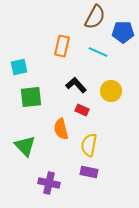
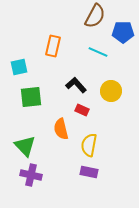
brown semicircle: moved 1 px up
orange rectangle: moved 9 px left
purple cross: moved 18 px left, 8 px up
